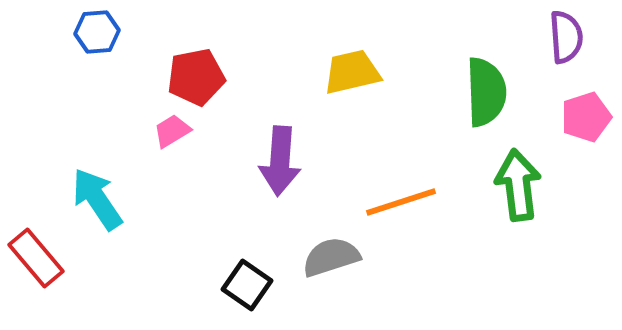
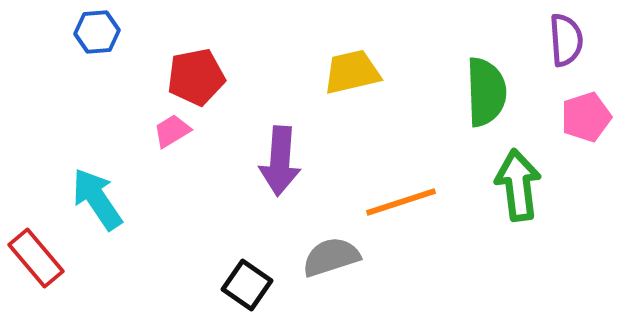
purple semicircle: moved 3 px down
